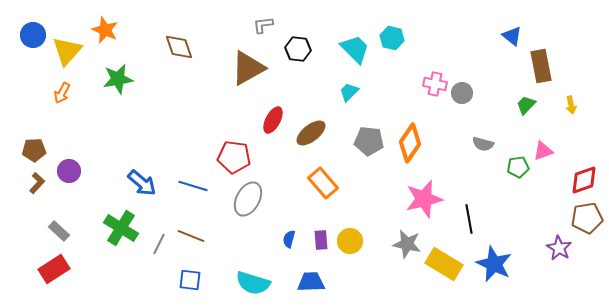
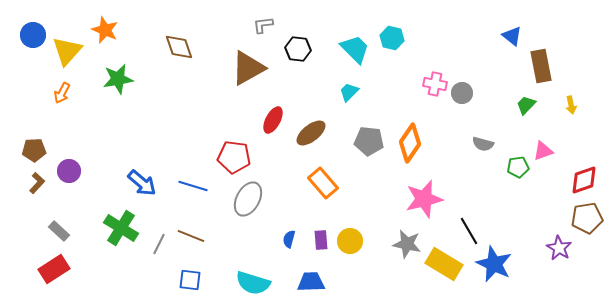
black line at (469, 219): moved 12 px down; rotated 20 degrees counterclockwise
